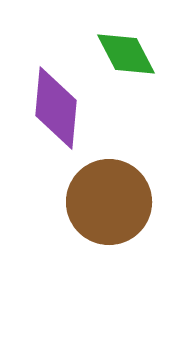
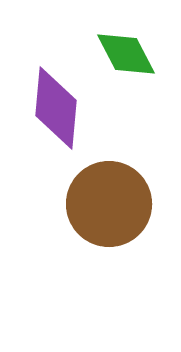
brown circle: moved 2 px down
